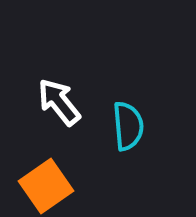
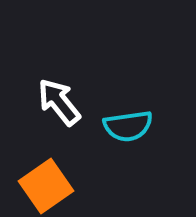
cyan semicircle: rotated 87 degrees clockwise
